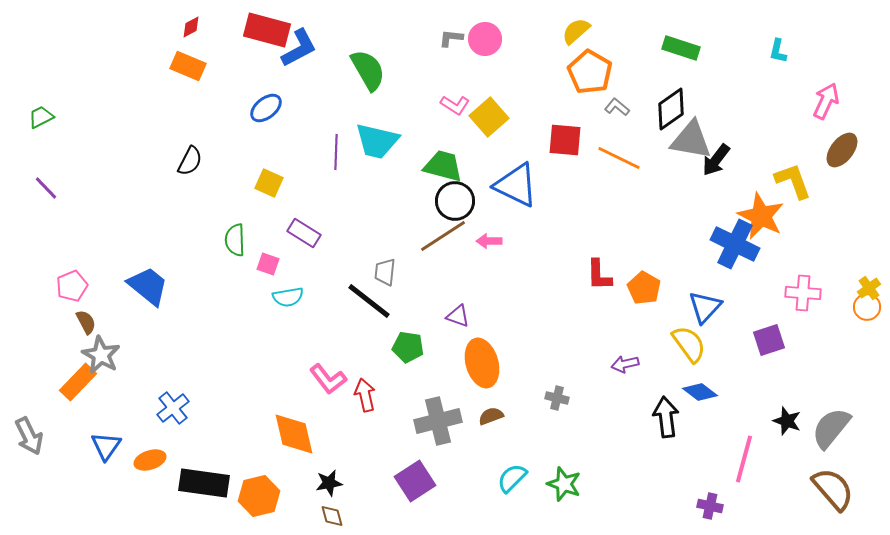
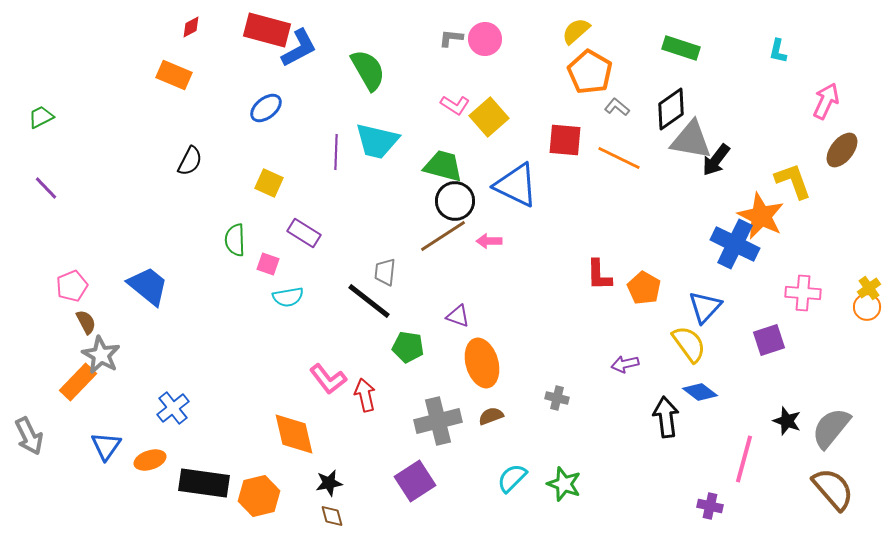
orange rectangle at (188, 66): moved 14 px left, 9 px down
